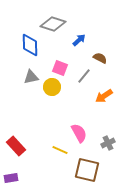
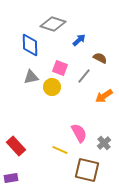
gray cross: moved 4 px left; rotated 16 degrees counterclockwise
